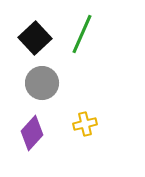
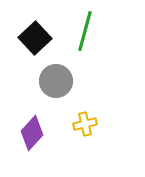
green line: moved 3 px right, 3 px up; rotated 9 degrees counterclockwise
gray circle: moved 14 px right, 2 px up
